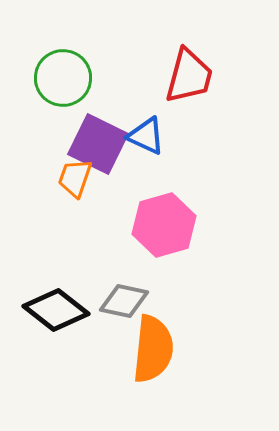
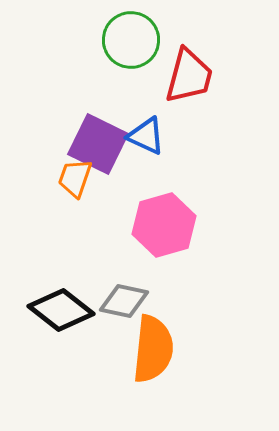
green circle: moved 68 px right, 38 px up
black diamond: moved 5 px right
